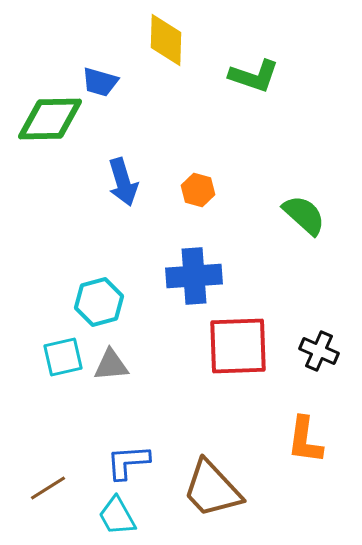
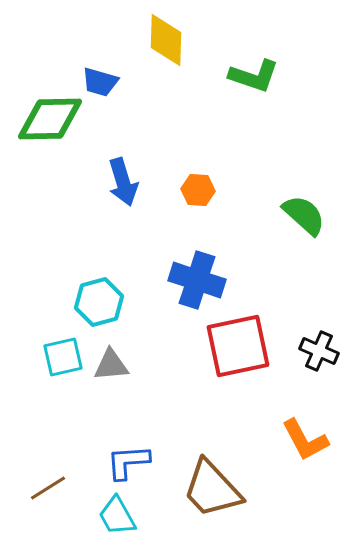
orange hexagon: rotated 12 degrees counterclockwise
blue cross: moved 3 px right, 4 px down; rotated 22 degrees clockwise
red square: rotated 10 degrees counterclockwise
orange L-shape: rotated 36 degrees counterclockwise
